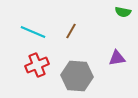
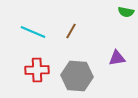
green semicircle: moved 3 px right
red cross: moved 5 px down; rotated 20 degrees clockwise
